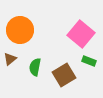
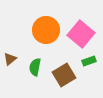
orange circle: moved 26 px right
green rectangle: rotated 40 degrees counterclockwise
